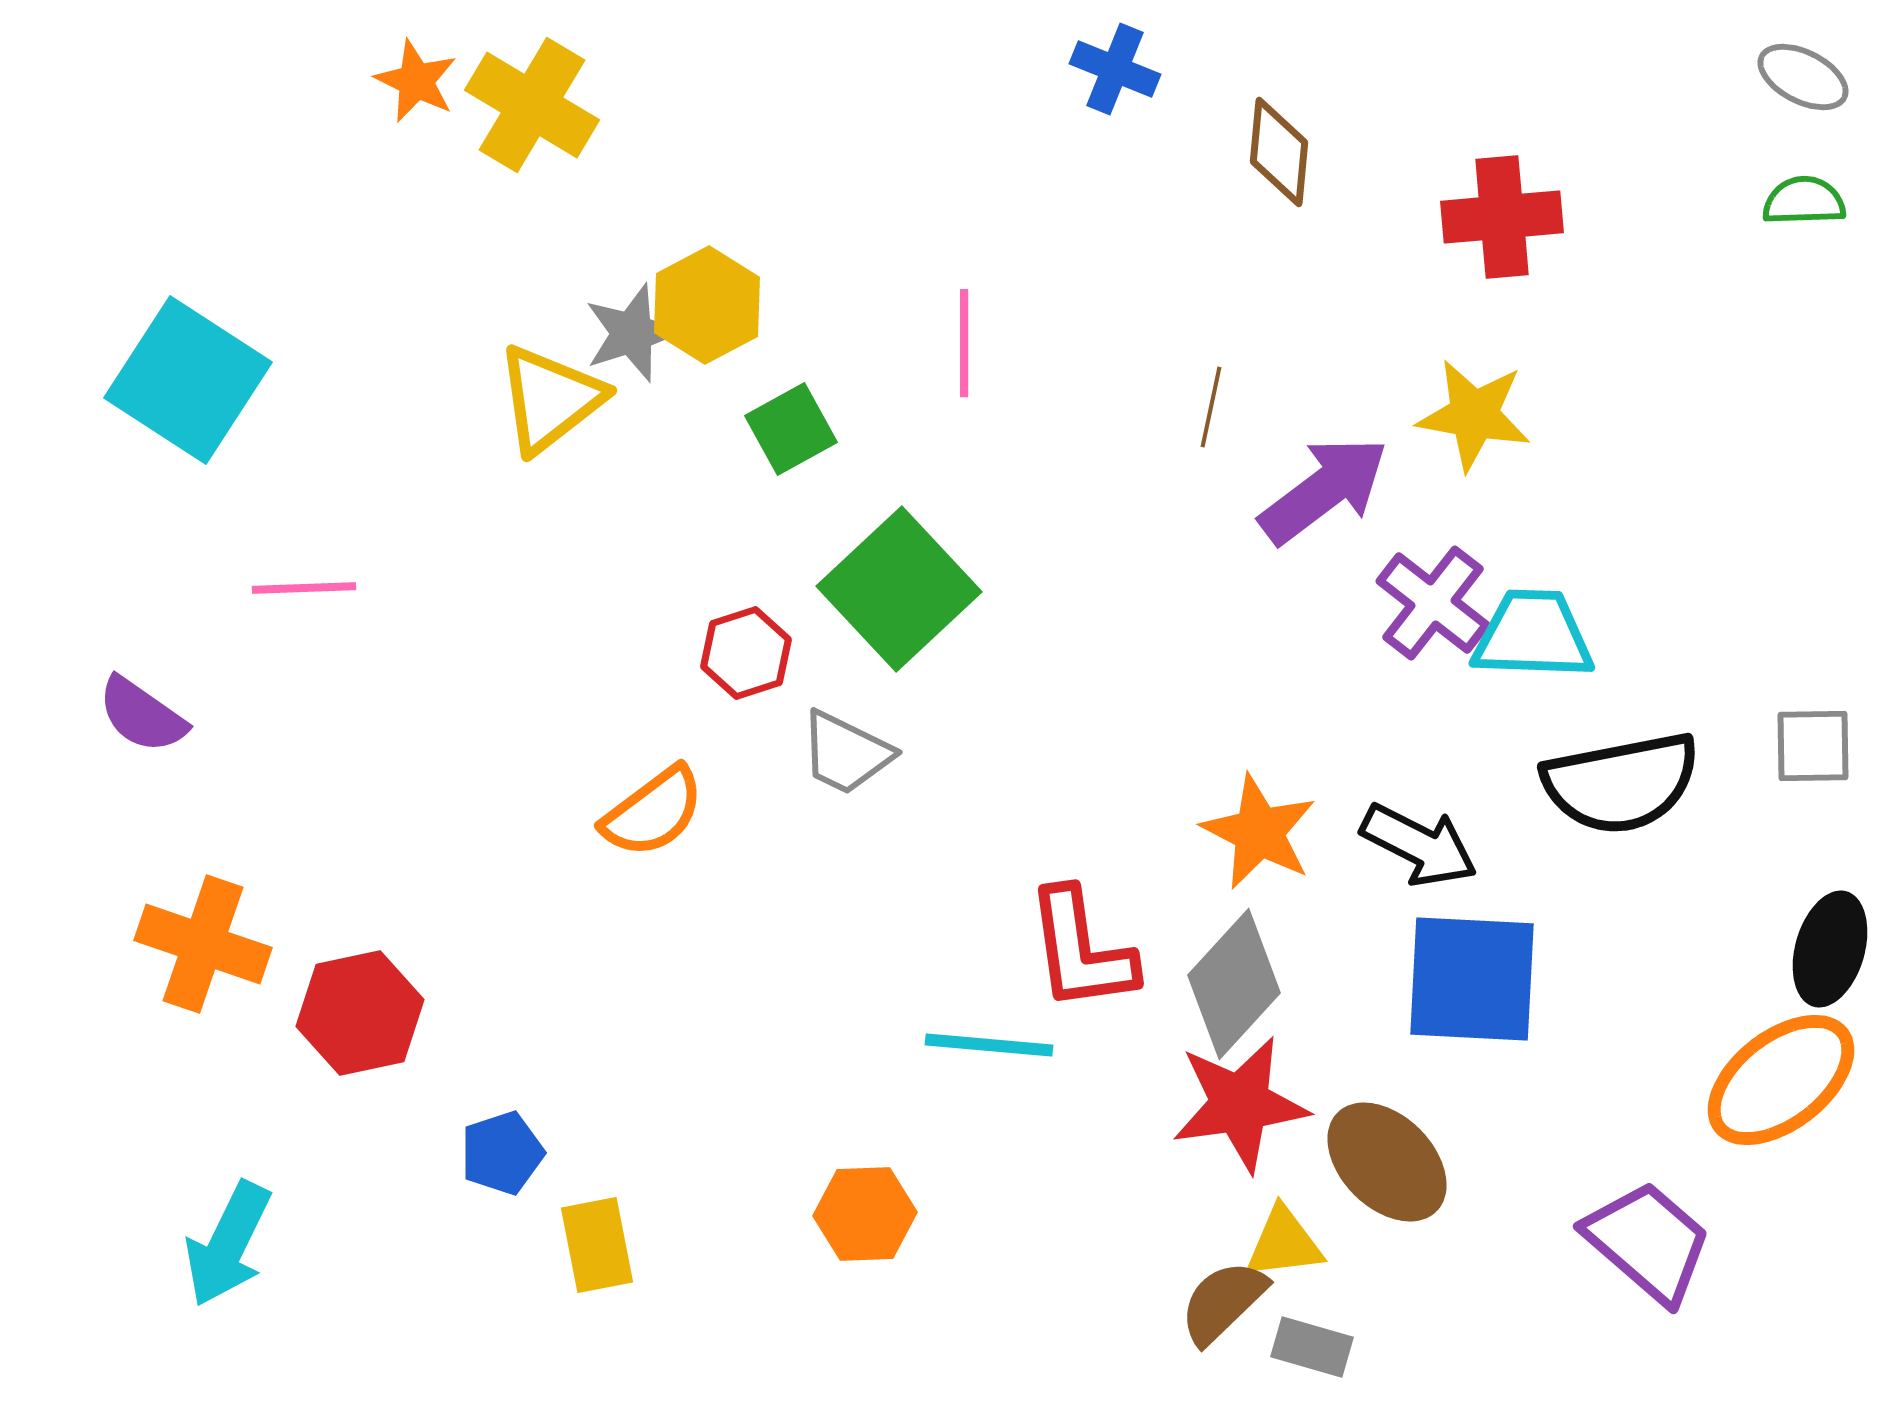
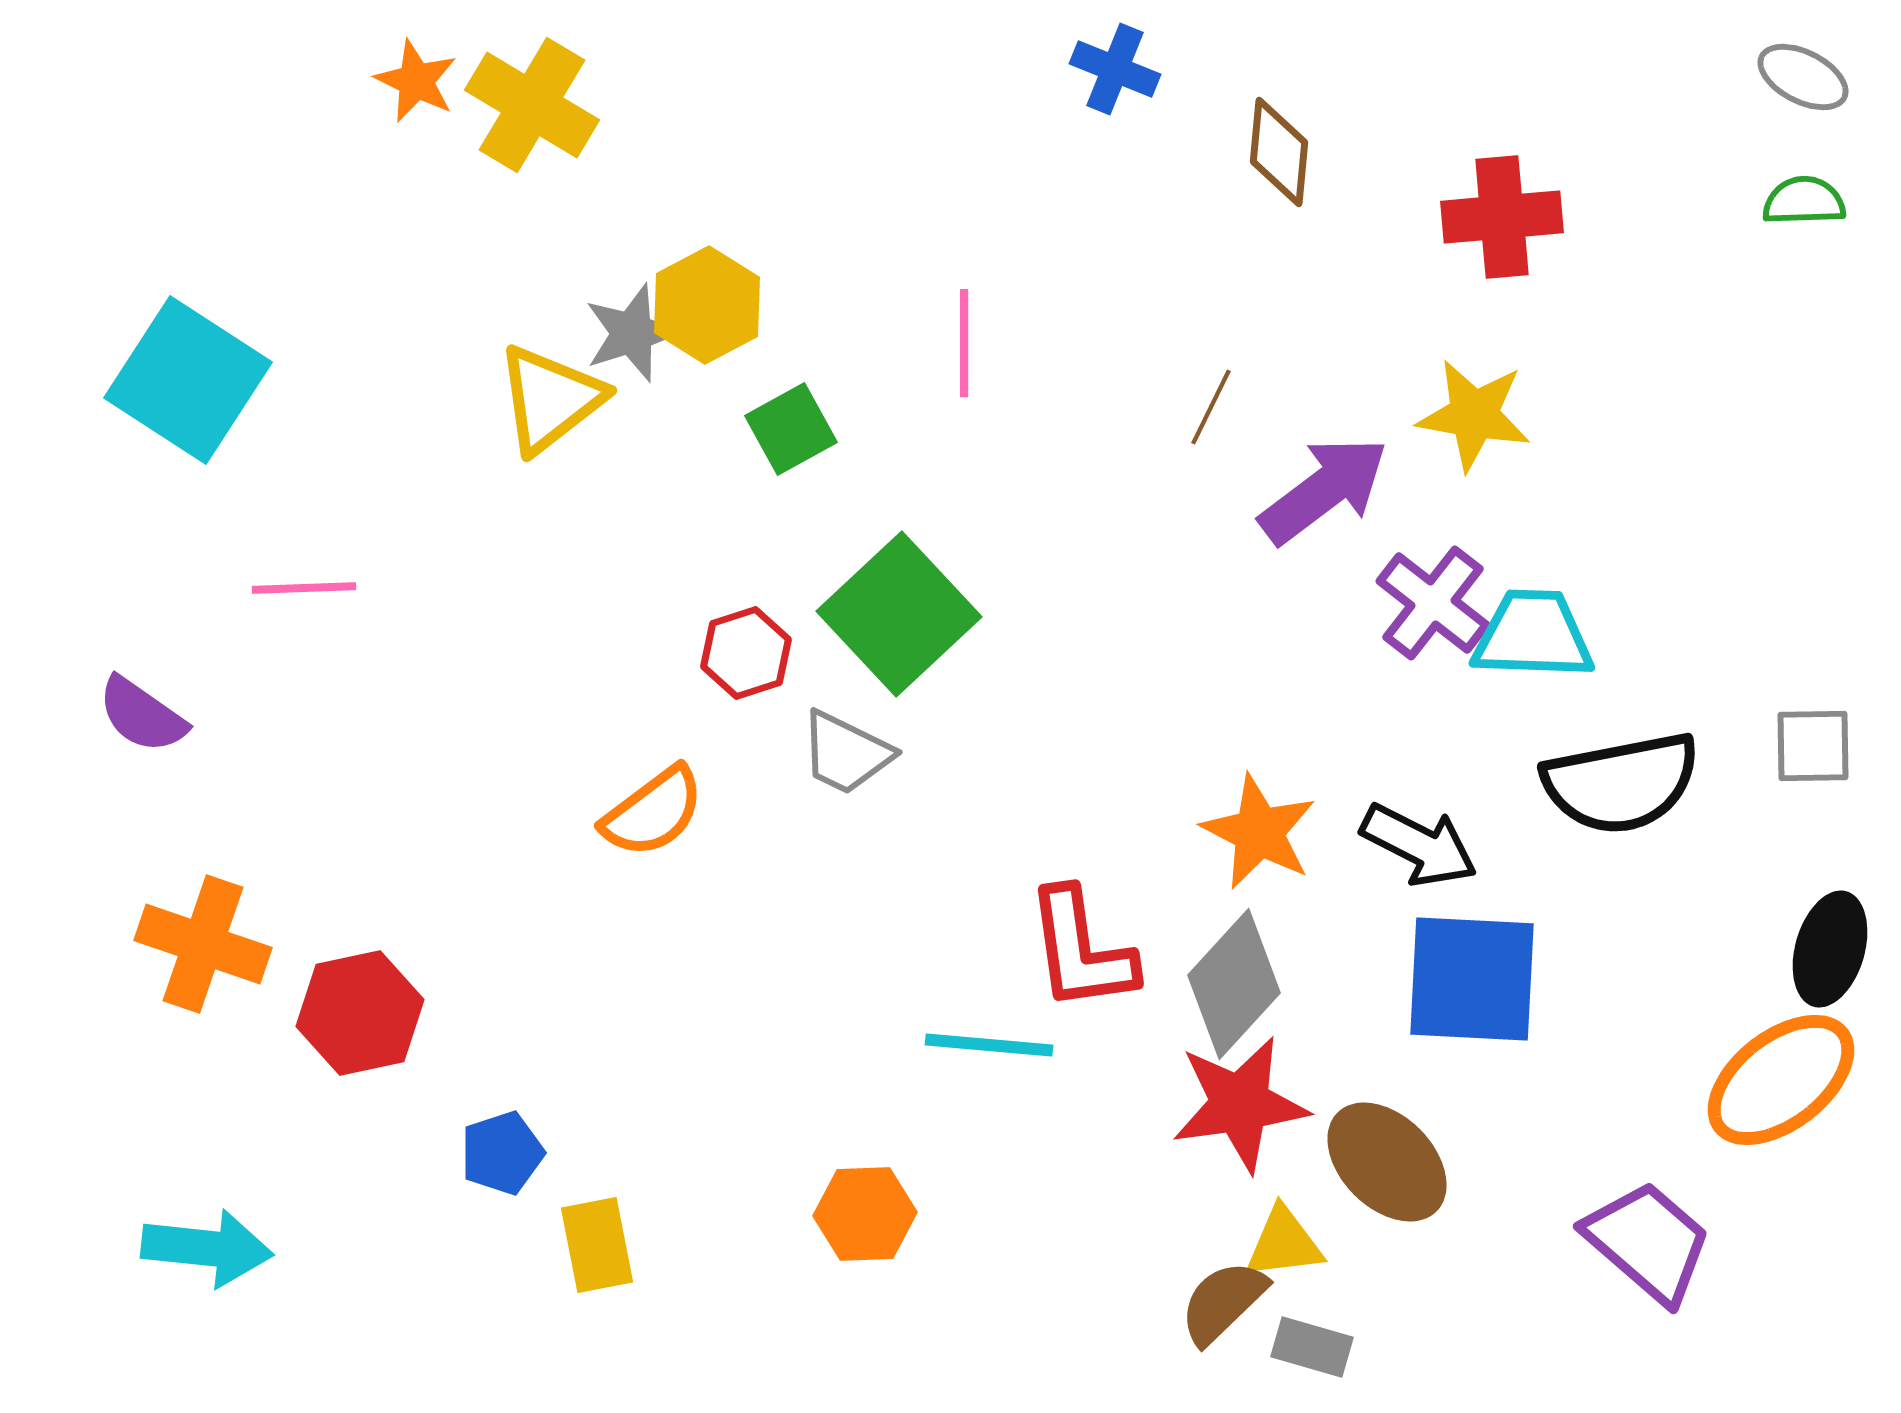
brown line at (1211, 407): rotated 14 degrees clockwise
green square at (899, 589): moved 25 px down
cyan arrow at (228, 1244): moved 21 px left, 4 px down; rotated 110 degrees counterclockwise
